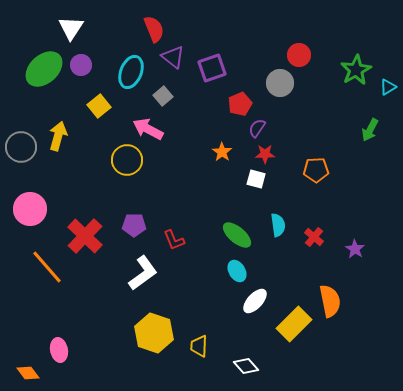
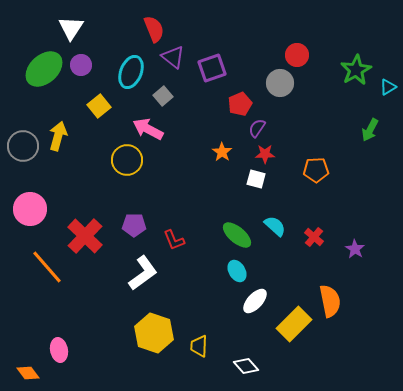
red circle at (299, 55): moved 2 px left
gray circle at (21, 147): moved 2 px right, 1 px up
cyan semicircle at (278, 225): moved 3 px left, 1 px down; rotated 40 degrees counterclockwise
